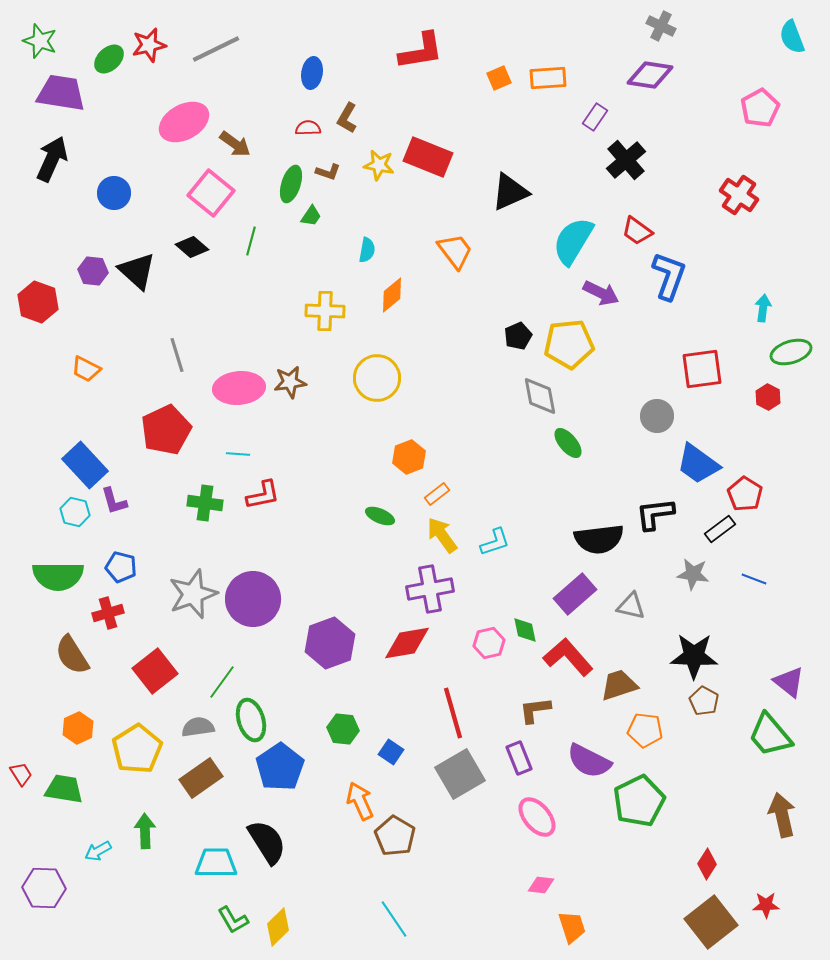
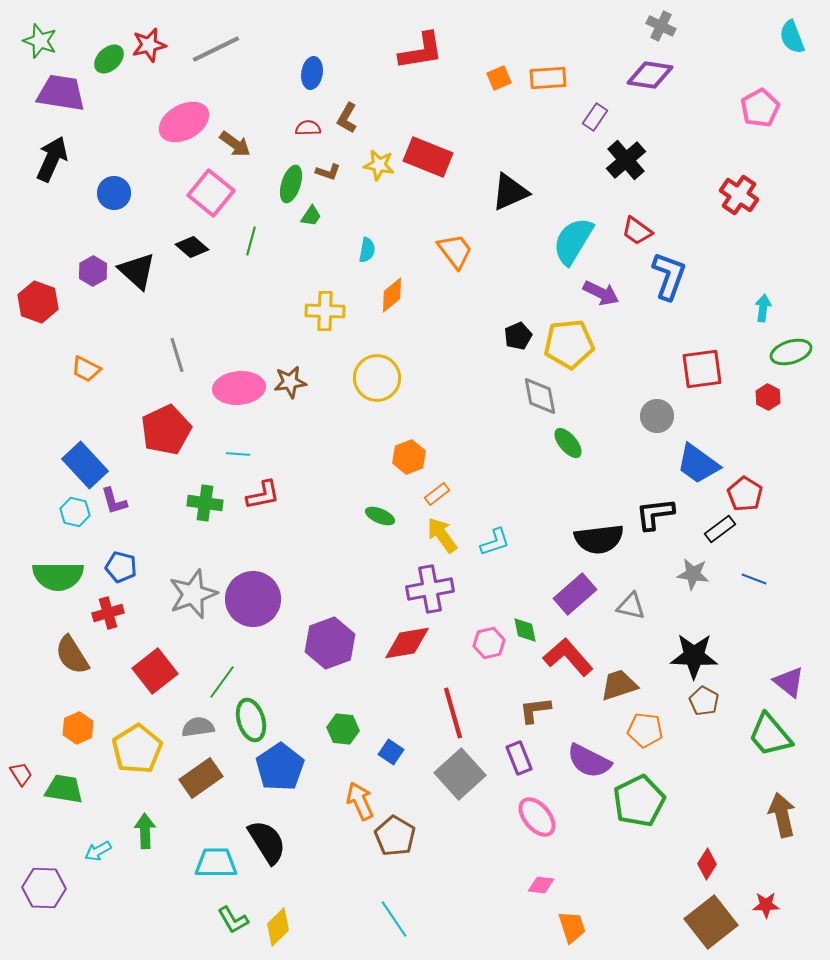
purple hexagon at (93, 271): rotated 24 degrees clockwise
gray square at (460, 774): rotated 12 degrees counterclockwise
